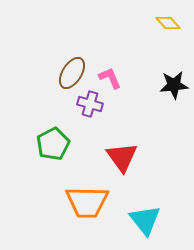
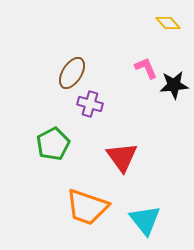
pink L-shape: moved 36 px right, 10 px up
orange trapezoid: moved 5 px down; rotated 18 degrees clockwise
